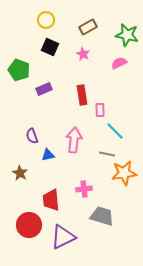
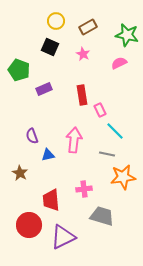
yellow circle: moved 10 px right, 1 px down
pink rectangle: rotated 24 degrees counterclockwise
orange star: moved 1 px left, 4 px down
